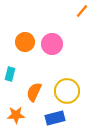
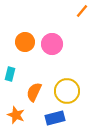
orange star: rotated 24 degrees clockwise
